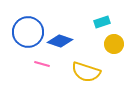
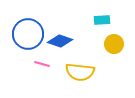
cyan rectangle: moved 2 px up; rotated 14 degrees clockwise
blue circle: moved 2 px down
yellow semicircle: moved 6 px left; rotated 12 degrees counterclockwise
